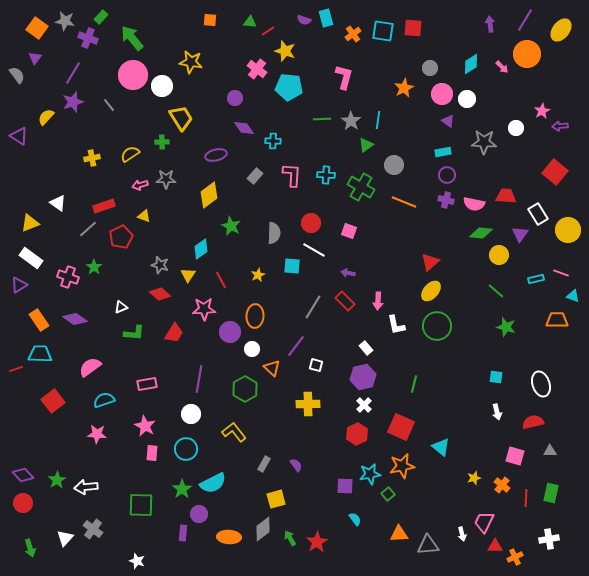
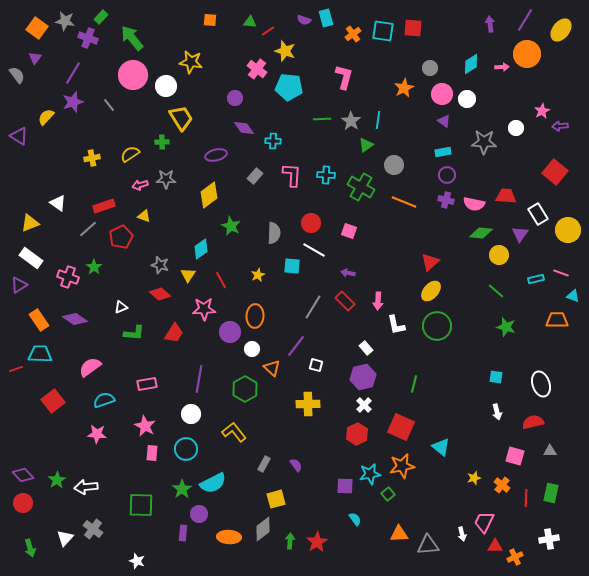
pink arrow at (502, 67): rotated 48 degrees counterclockwise
white circle at (162, 86): moved 4 px right
purple triangle at (448, 121): moved 4 px left
green arrow at (290, 538): moved 3 px down; rotated 35 degrees clockwise
